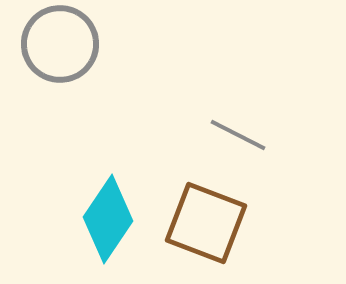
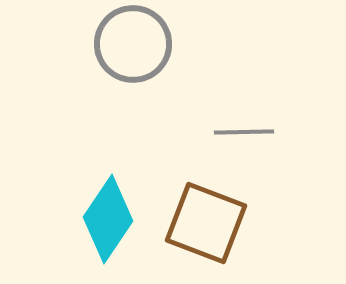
gray circle: moved 73 px right
gray line: moved 6 px right, 3 px up; rotated 28 degrees counterclockwise
